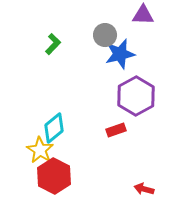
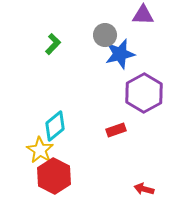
purple hexagon: moved 8 px right, 3 px up
cyan diamond: moved 1 px right, 2 px up
